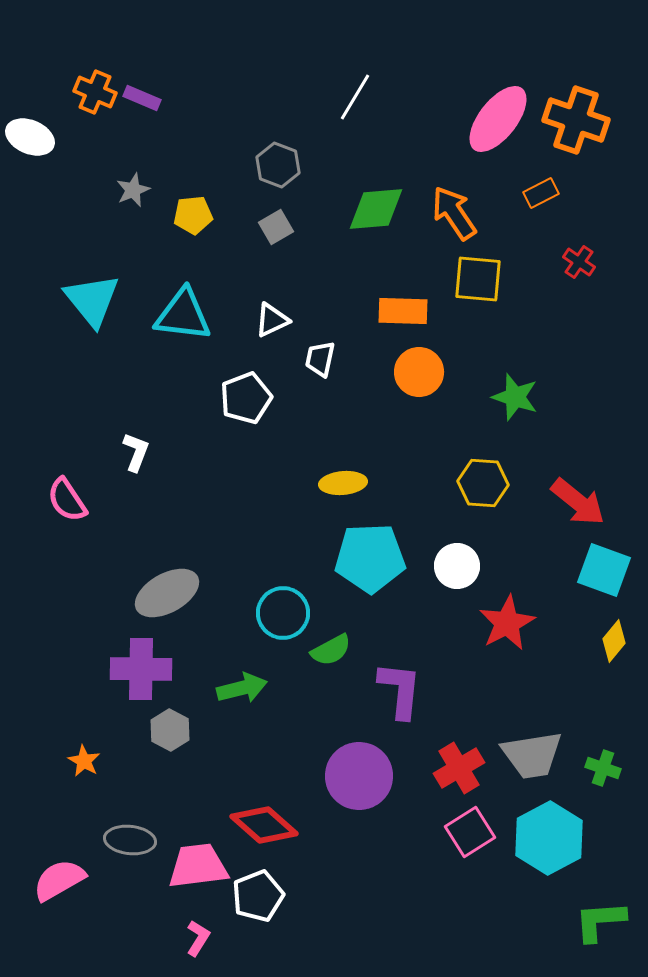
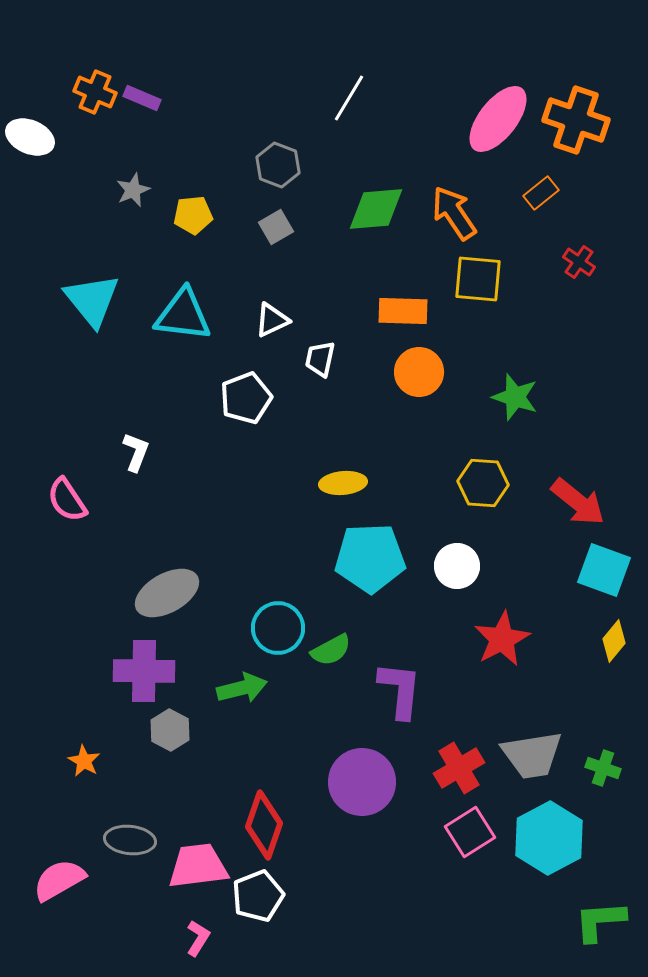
white line at (355, 97): moved 6 px left, 1 px down
orange rectangle at (541, 193): rotated 12 degrees counterclockwise
cyan circle at (283, 613): moved 5 px left, 15 px down
red star at (507, 623): moved 5 px left, 16 px down
purple cross at (141, 669): moved 3 px right, 2 px down
purple circle at (359, 776): moved 3 px right, 6 px down
red diamond at (264, 825): rotated 68 degrees clockwise
